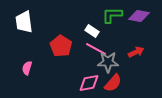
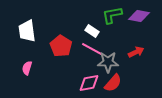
green L-shape: rotated 10 degrees counterclockwise
white trapezoid: moved 3 px right, 9 px down
pink line: moved 4 px left
